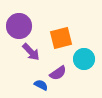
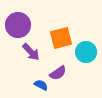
purple circle: moved 1 px left, 1 px up
cyan circle: moved 2 px right, 7 px up
